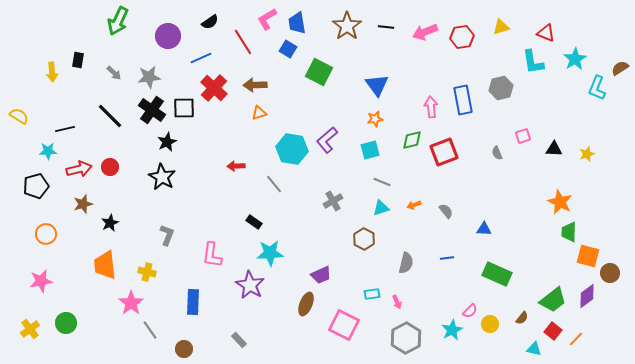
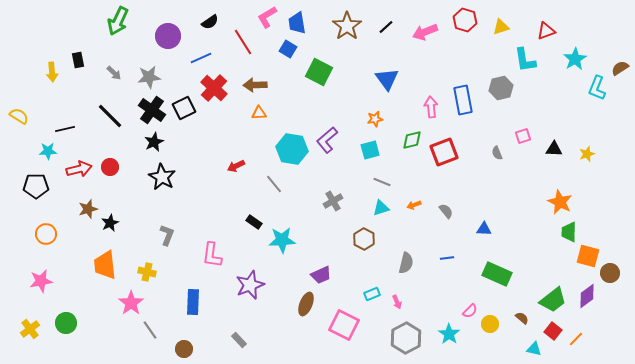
pink L-shape at (267, 19): moved 2 px up
black line at (386, 27): rotated 49 degrees counterclockwise
red triangle at (546, 33): moved 2 px up; rotated 42 degrees counterclockwise
red hexagon at (462, 37): moved 3 px right, 17 px up; rotated 25 degrees clockwise
black rectangle at (78, 60): rotated 21 degrees counterclockwise
cyan L-shape at (533, 62): moved 8 px left, 2 px up
blue triangle at (377, 85): moved 10 px right, 6 px up
black square at (184, 108): rotated 25 degrees counterclockwise
orange triangle at (259, 113): rotated 14 degrees clockwise
black star at (167, 142): moved 13 px left
red arrow at (236, 166): rotated 24 degrees counterclockwise
black pentagon at (36, 186): rotated 15 degrees clockwise
brown star at (83, 204): moved 5 px right, 5 px down
cyan star at (270, 253): moved 12 px right, 13 px up
purple star at (250, 285): rotated 20 degrees clockwise
cyan rectangle at (372, 294): rotated 14 degrees counterclockwise
brown semicircle at (522, 318): rotated 88 degrees counterclockwise
cyan star at (452, 330): moved 3 px left, 4 px down; rotated 10 degrees counterclockwise
